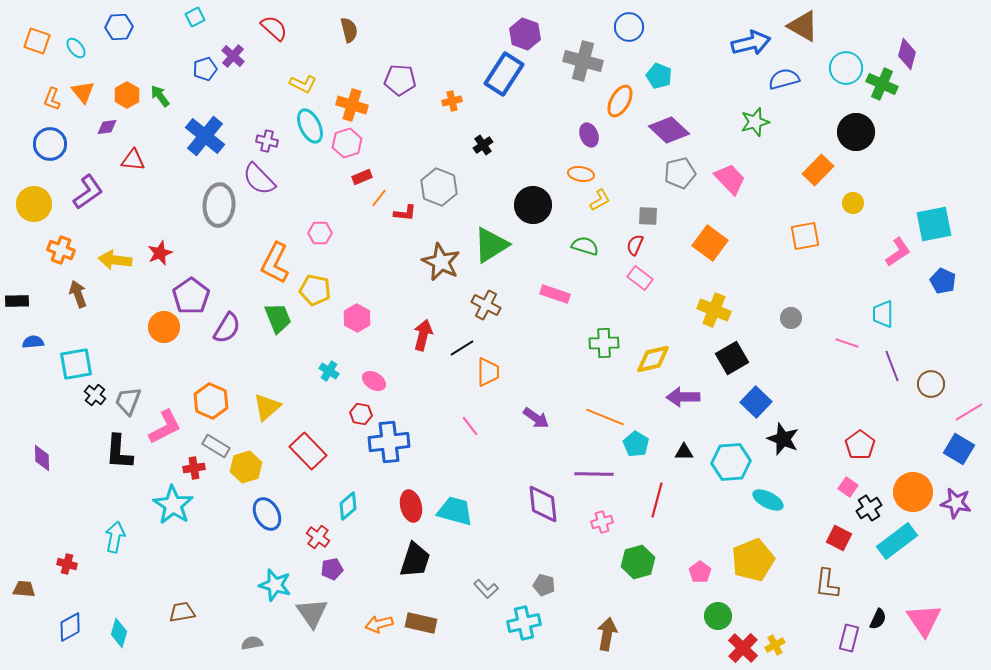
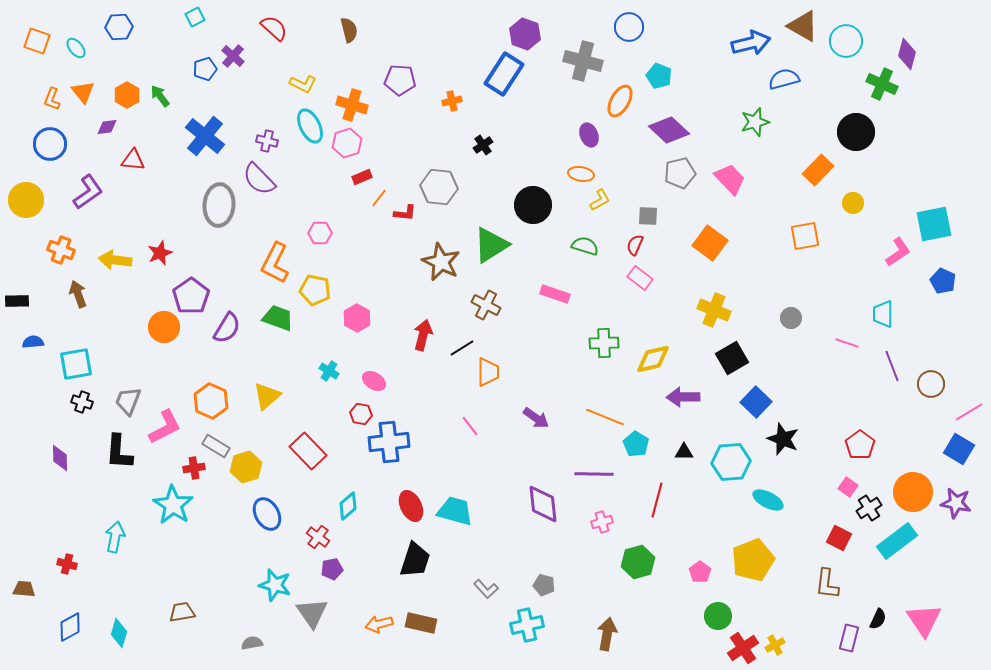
cyan circle at (846, 68): moved 27 px up
gray hexagon at (439, 187): rotated 15 degrees counterclockwise
yellow circle at (34, 204): moved 8 px left, 4 px up
green trapezoid at (278, 318): rotated 48 degrees counterclockwise
black cross at (95, 395): moved 13 px left, 7 px down; rotated 20 degrees counterclockwise
yellow triangle at (267, 407): moved 11 px up
purple diamond at (42, 458): moved 18 px right
red ellipse at (411, 506): rotated 12 degrees counterclockwise
cyan cross at (524, 623): moved 3 px right, 2 px down
red cross at (743, 648): rotated 12 degrees clockwise
